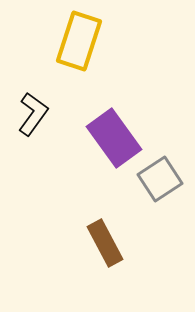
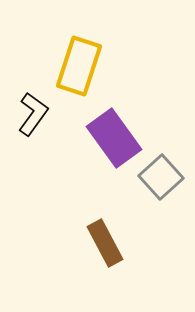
yellow rectangle: moved 25 px down
gray square: moved 1 px right, 2 px up; rotated 9 degrees counterclockwise
